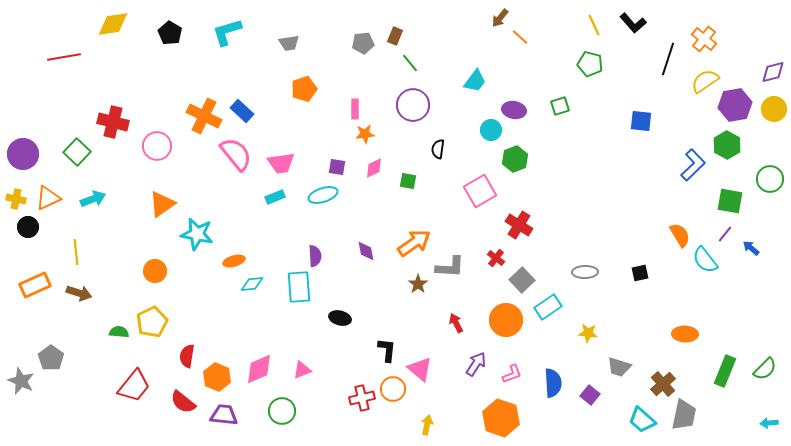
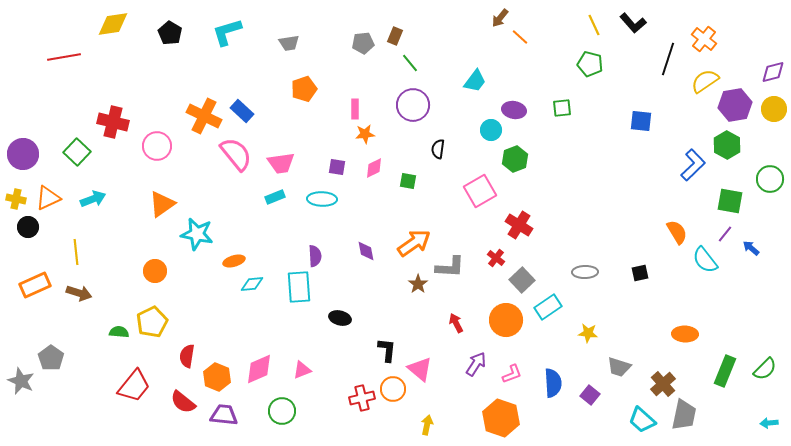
green square at (560, 106): moved 2 px right, 2 px down; rotated 12 degrees clockwise
cyan ellipse at (323, 195): moved 1 px left, 4 px down; rotated 20 degrees clockwise
orange semicircle at (680, 235): moved 3 px left, 3 px up
